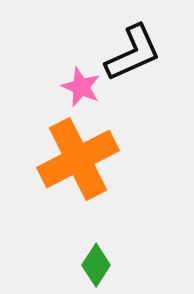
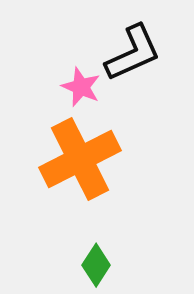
orange cross: moved 2 px right
